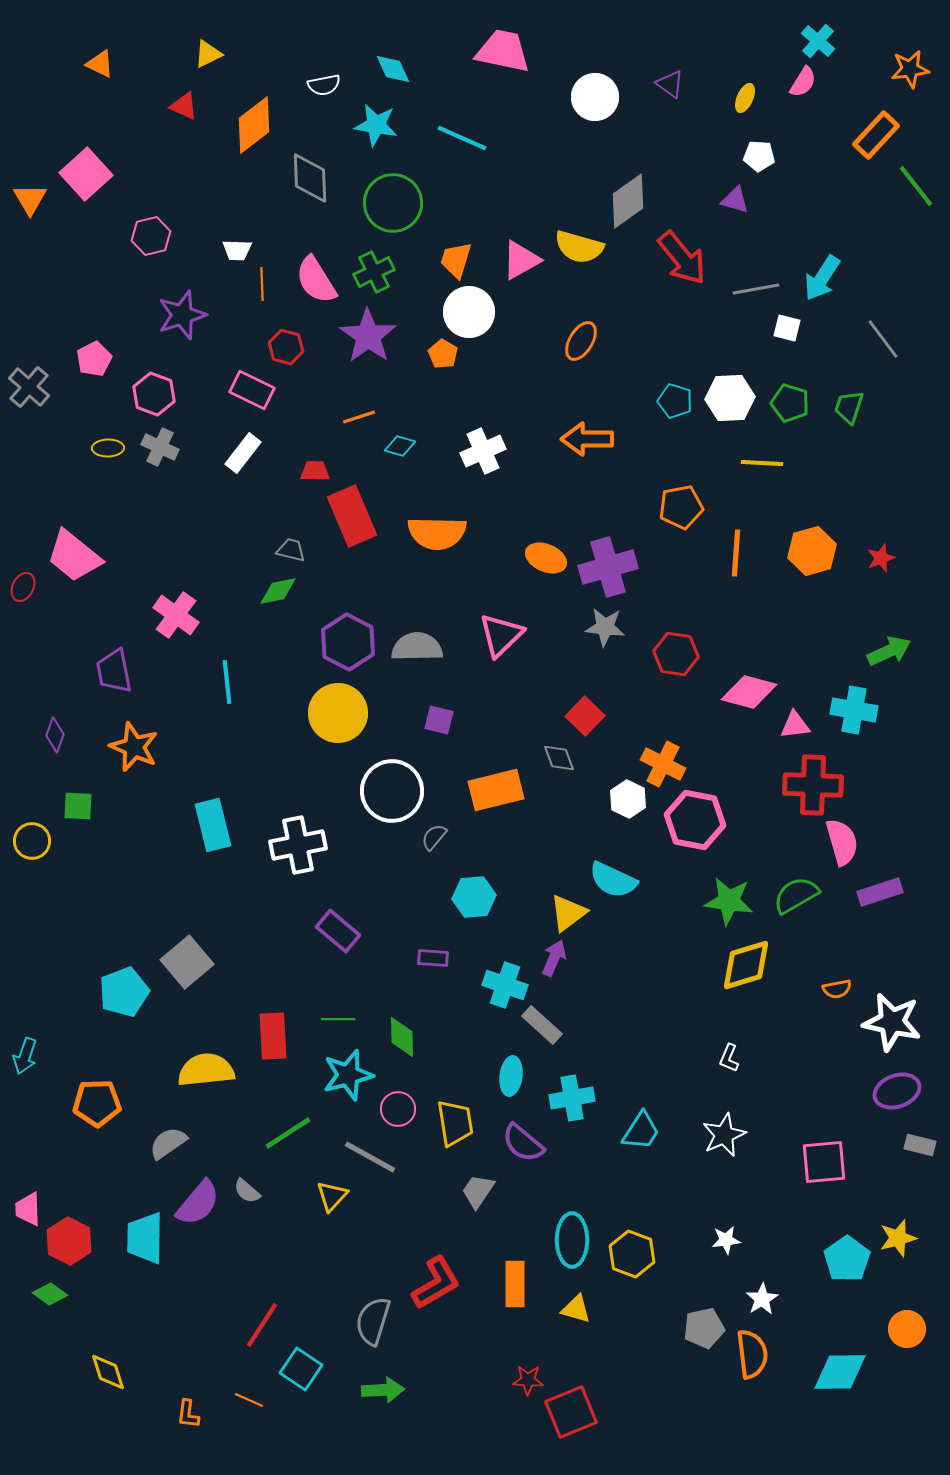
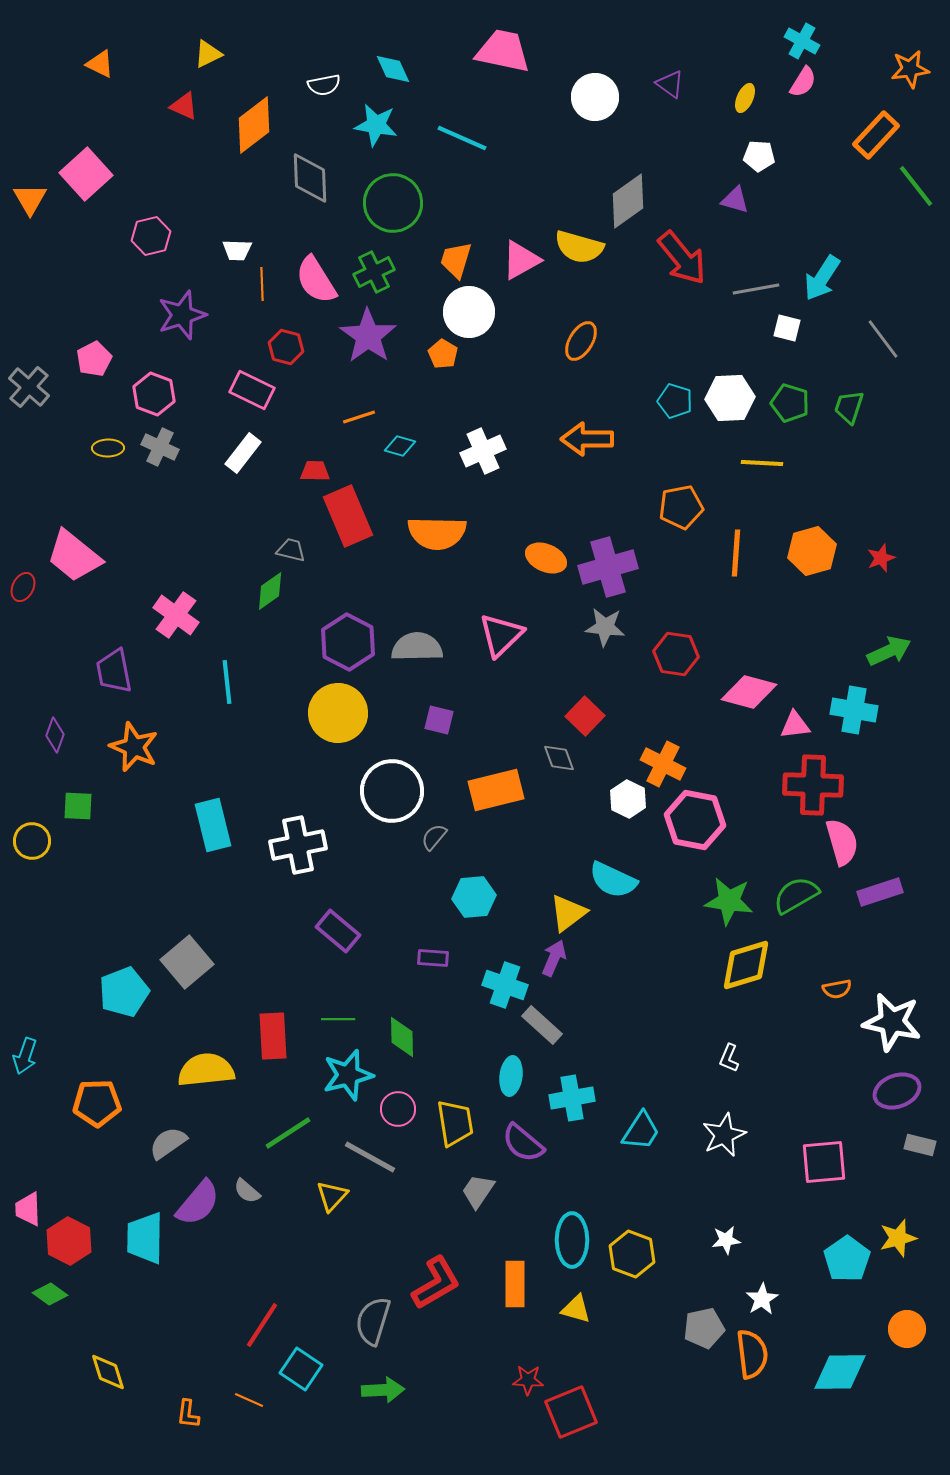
cyan cross at (818, 41): moved 16 px left; rotated 12 degrees counterclockwise
red rectangle at (352, 516): moved 4 px left
green diamond at (278, 591): moved 8 px left; rotated 24 degrees counterclockwise
